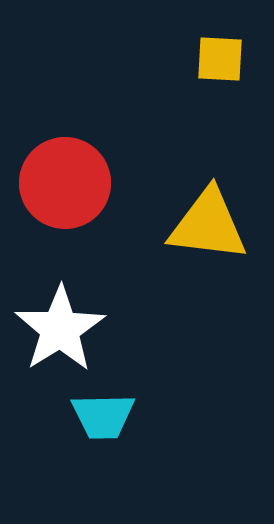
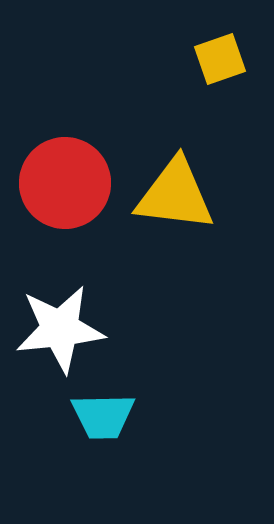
yellow square: rotated 22 degrees counterclockwise
yellow triangle: moved 33 px left, 30 px up
white star: rotated 26 degrees clockwise
